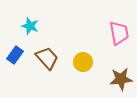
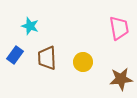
pink trapezoid: moved 5 px up
brown trapezoid: rotated 140 degrees counterclockwise
